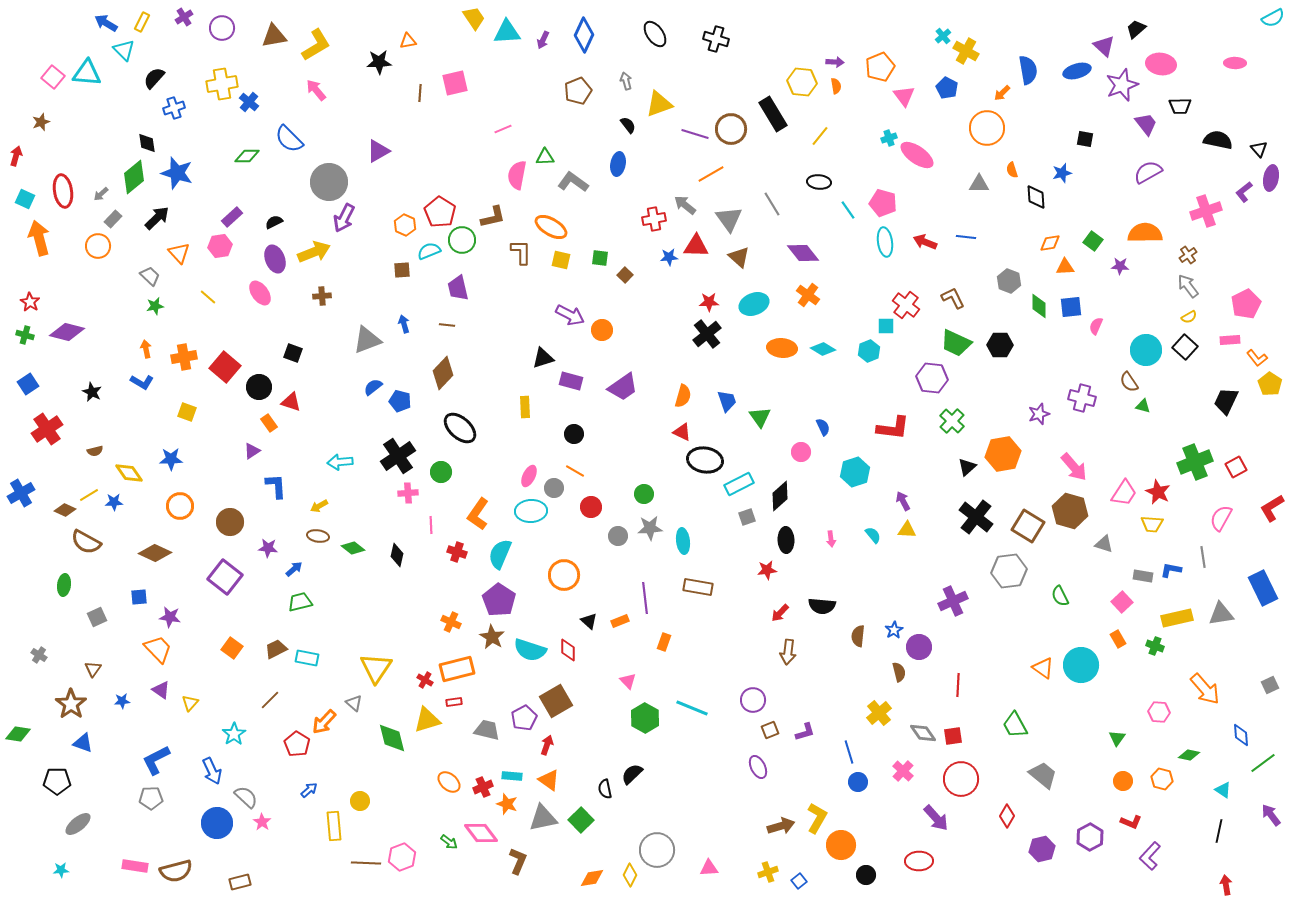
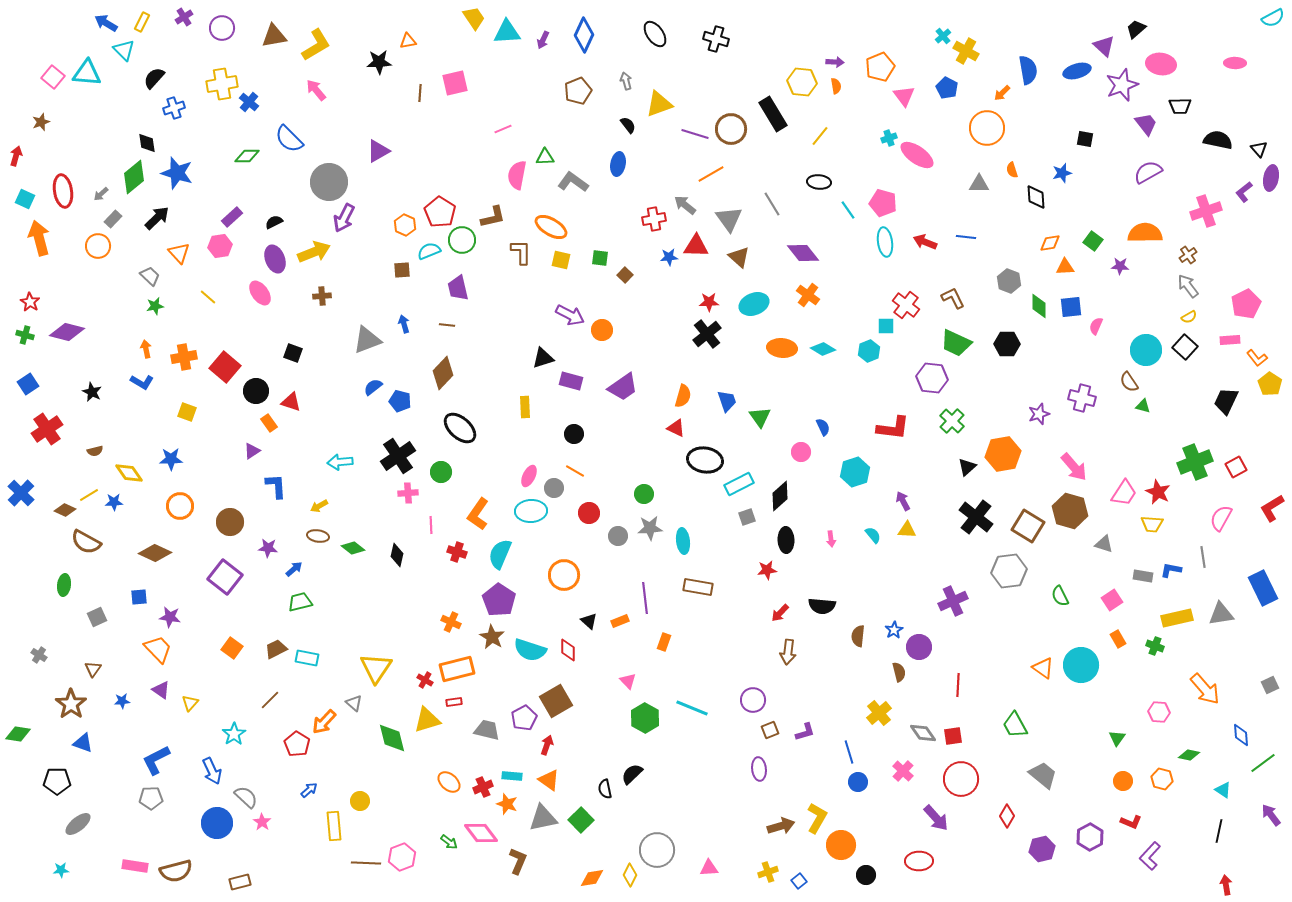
black hexagon at (1000, 345): moved 7 px right, 1 px up
black circle at (259, 387): moved 3 px left, 4 px down
red triangle at (682, 432): moved 6 px left, 4 px up
blue cross at (21, 493): rotated 16 degrees counterclockwise
red circle at (591, 507): moved 2 px left, 6 px down
pink square at (1122, 602): moved 10 px left, 2 px up; rotated 10 degrees clockwise
purple ellipse at (758, 767): moved 1 px right, 2 px down; rotated 20 degrees clockwise
